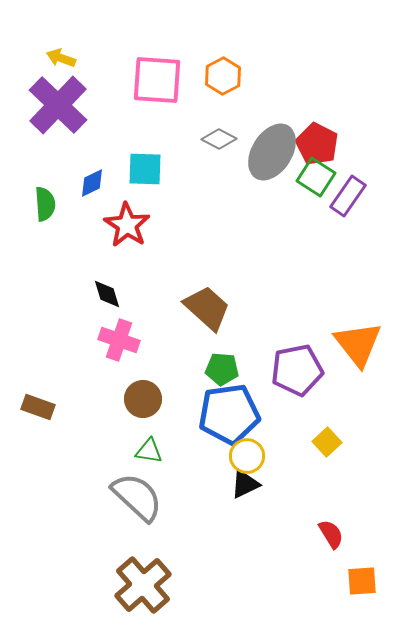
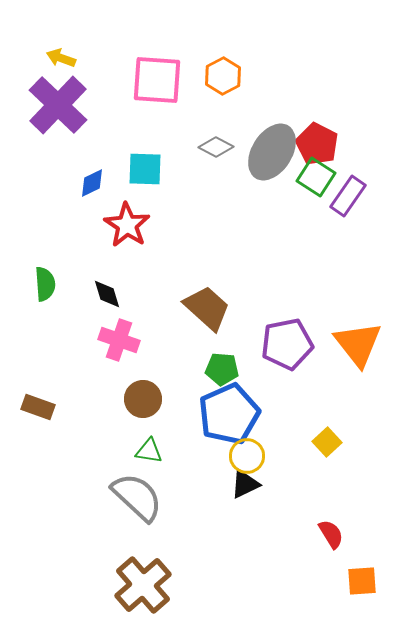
gray diamond: moved 3 px left, 8 px down
green semicircle: moved 80 px down
purple pentagon: moved 10 px left, 26 px up
blue pentagon: rotated 16 degrees counterclockwise
